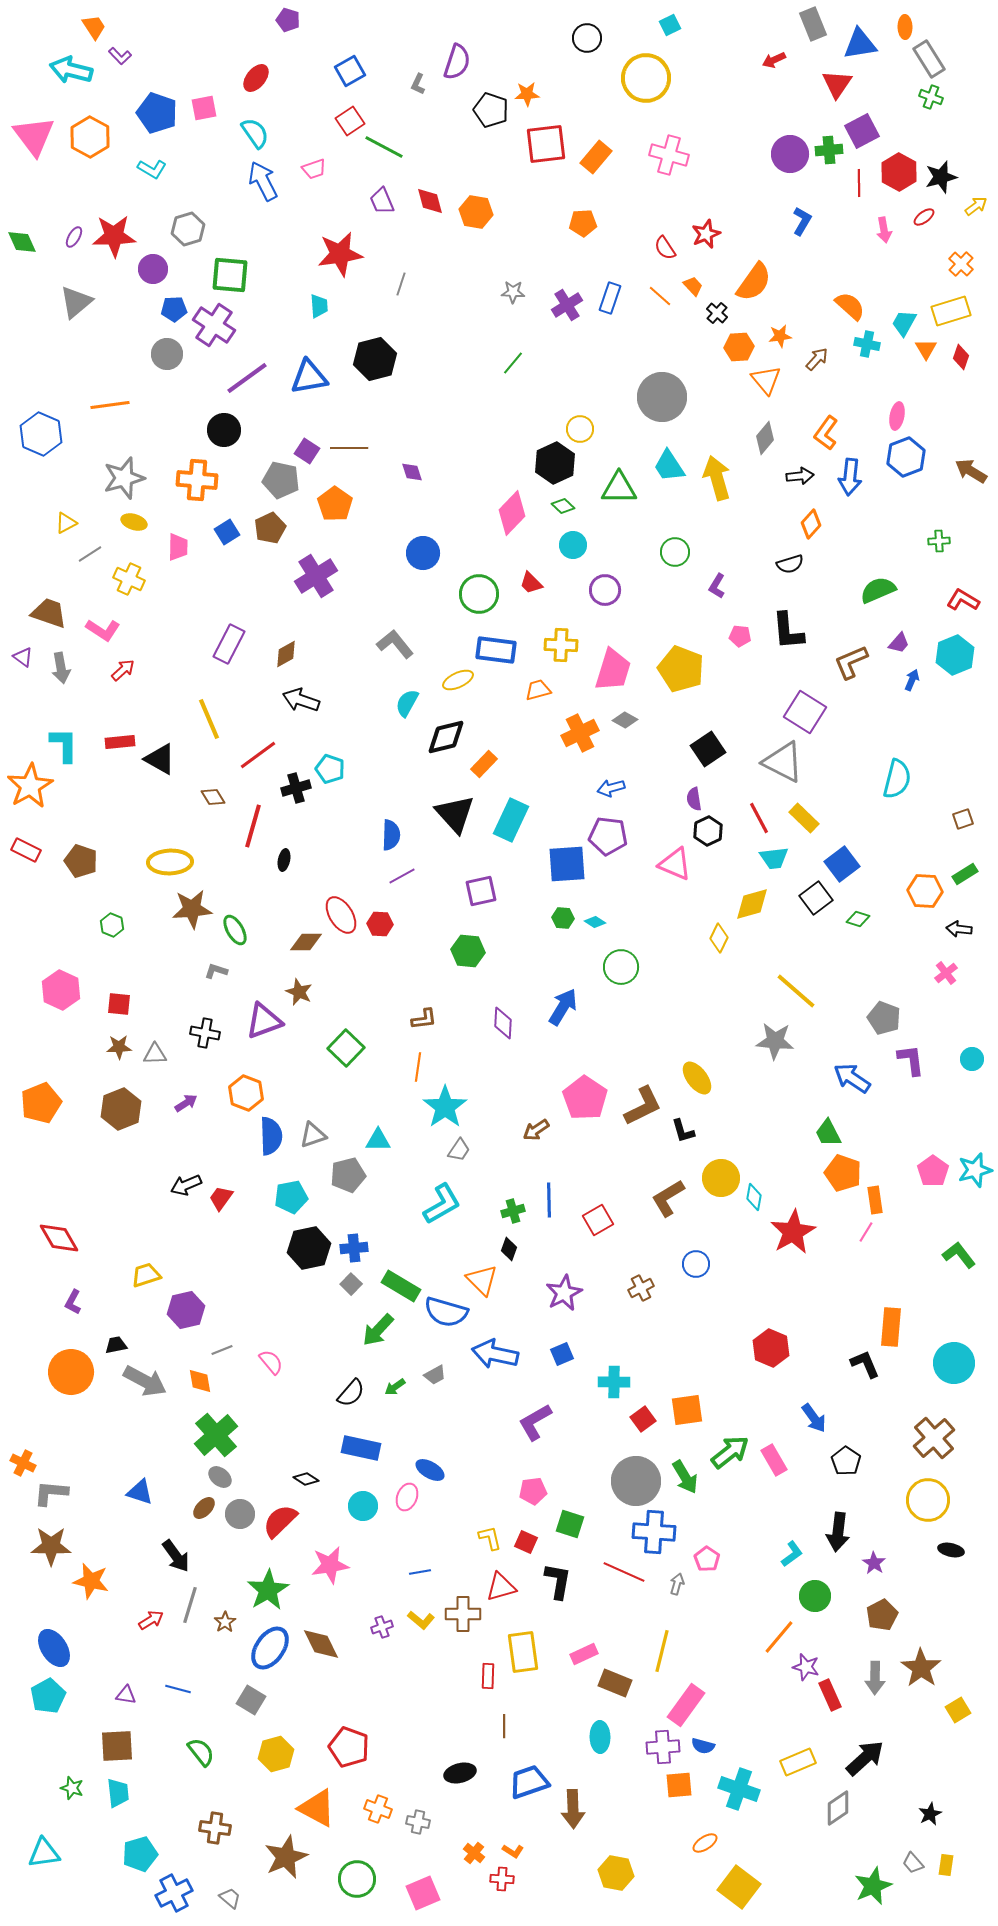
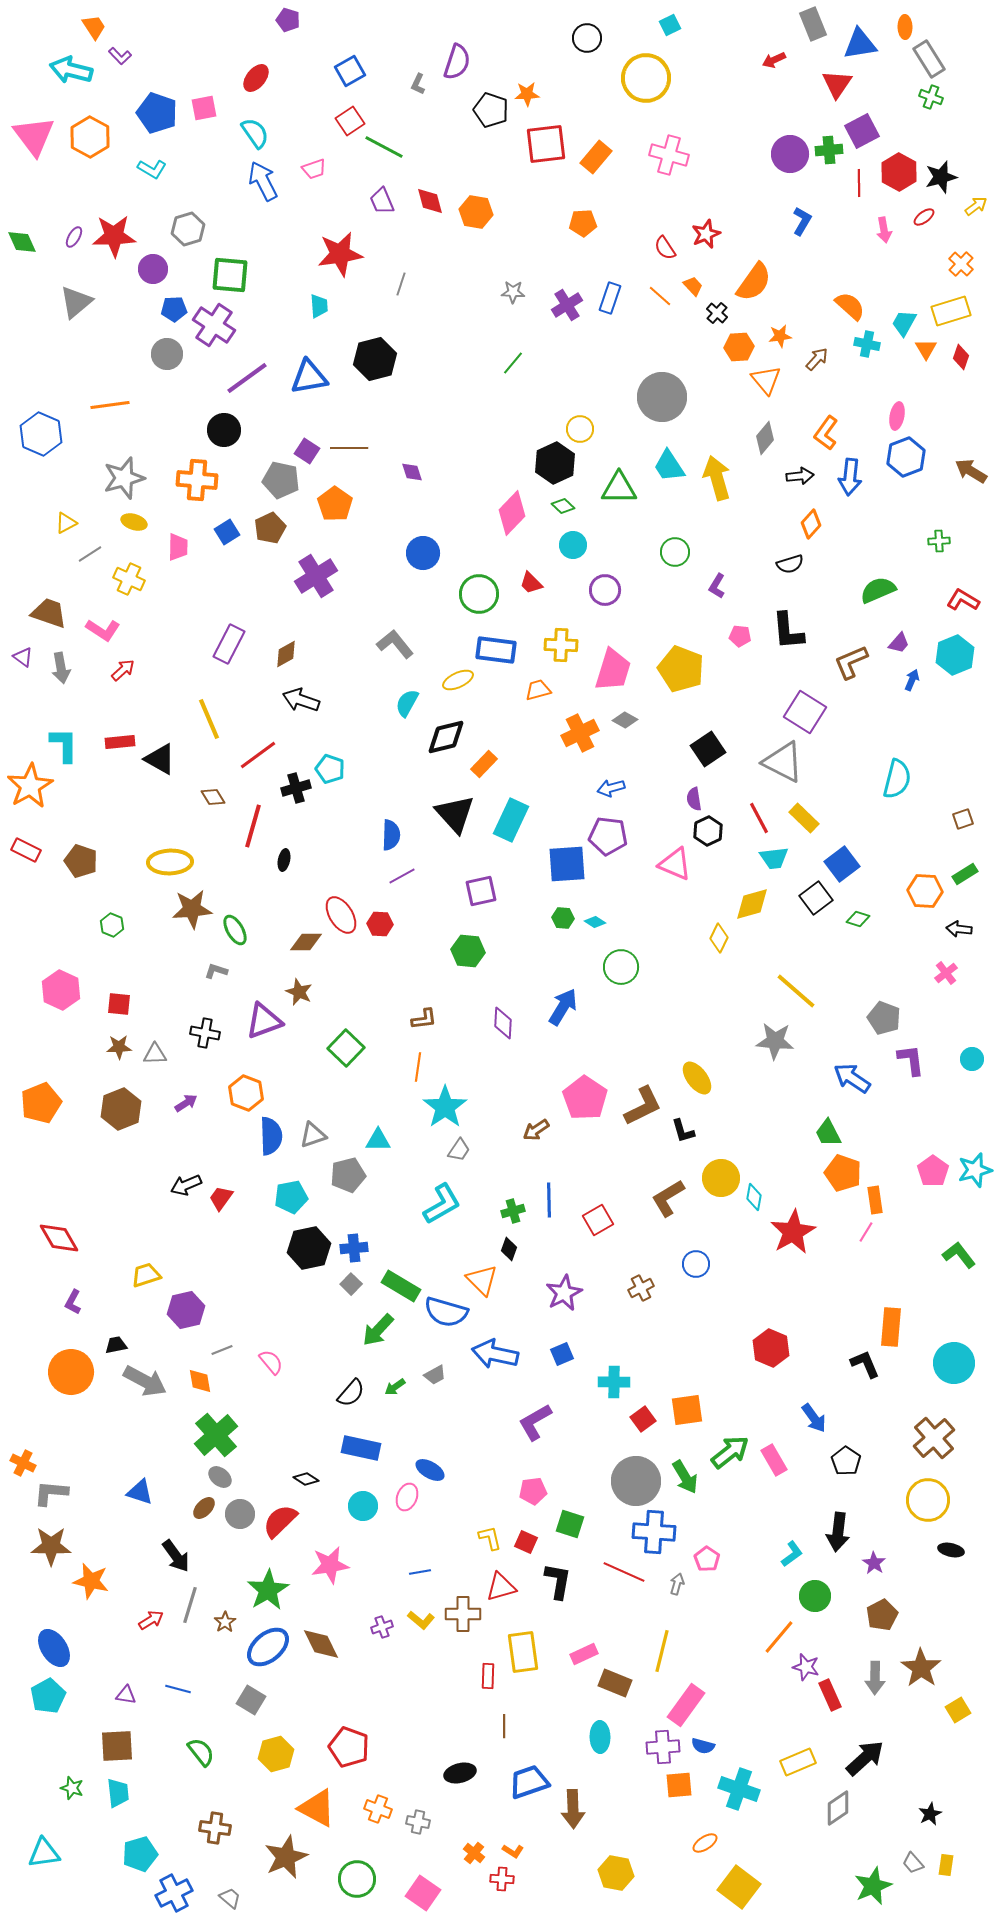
blue ellipse at (270, 1648): moved 2 px left, 1 px up; rotated 15 degrees clockwise
pink square at (423, 1893): rotated 32 degrees counterclockwise
